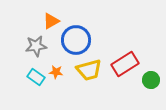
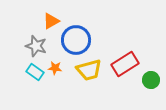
gray star: rotated 25 degrees clockwise
orange star: moved 1 px left, 4 px up
cyan rectangle: moved 1 px left, 5 px up
